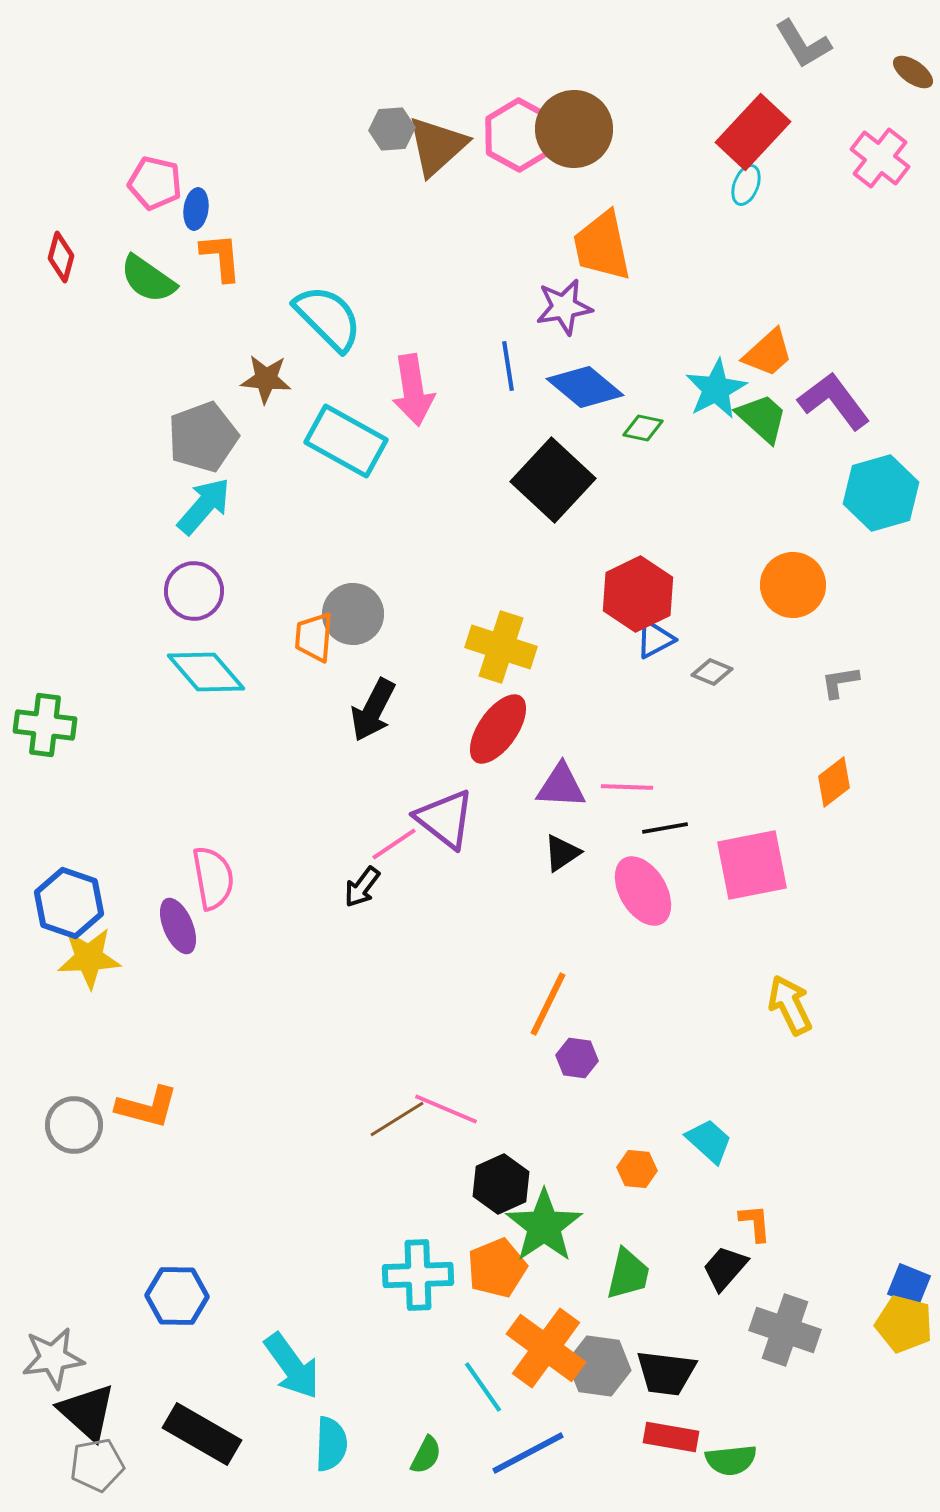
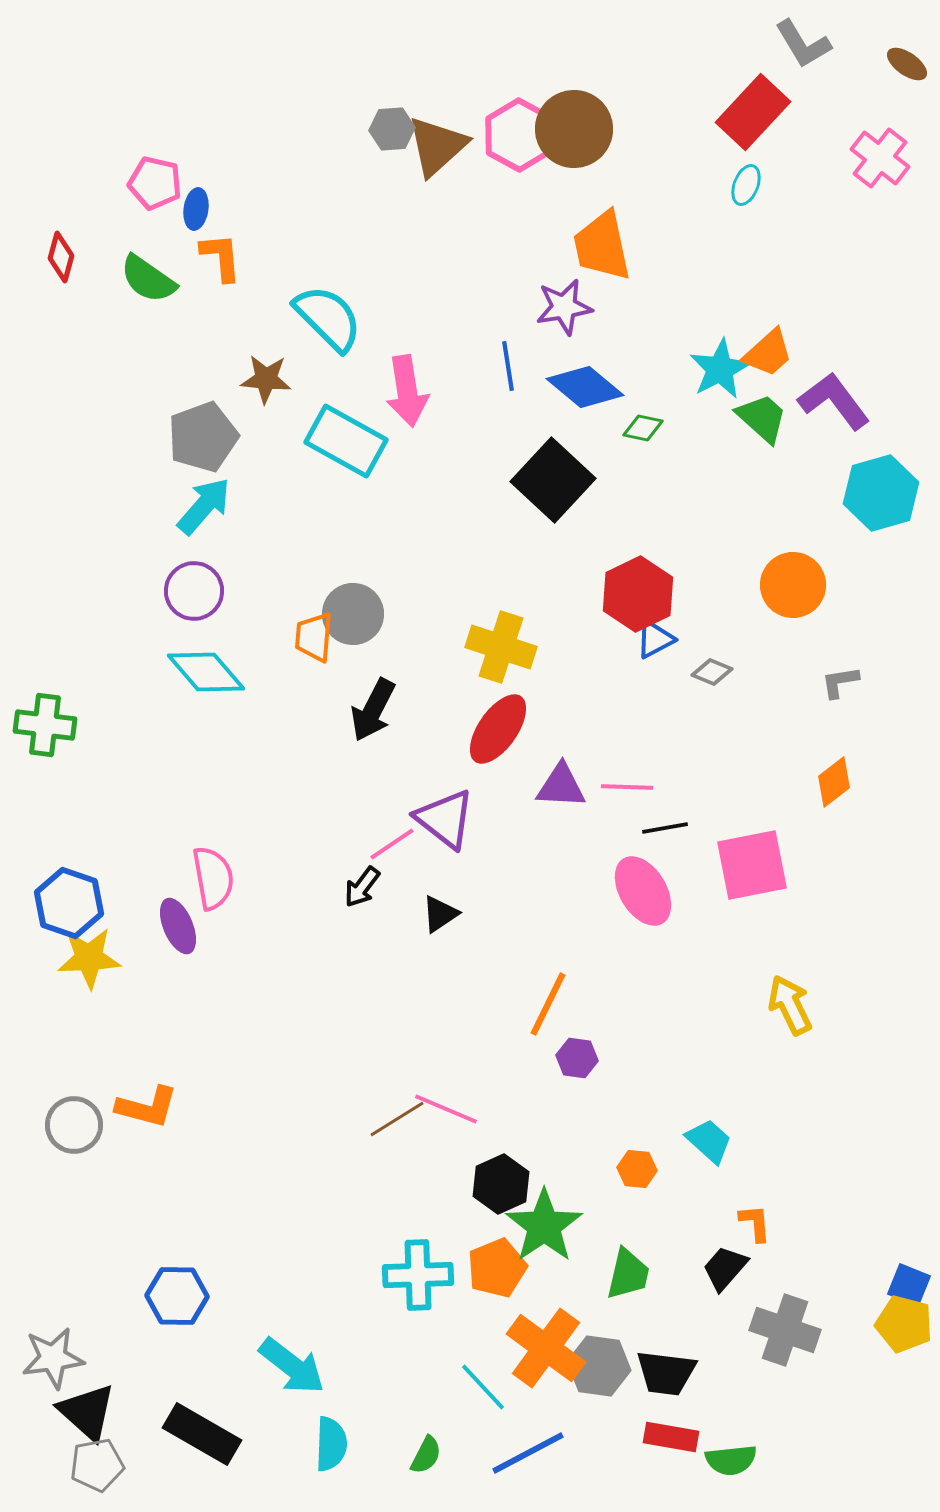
brown ellipse at (913, 72): moved 6 px left, 8 px up
red rectangle at (753, 132): moved 20 px up
cyan star at (716, 389): moved 4 px right, 20 px up
pink arrow at (413, 390): moved 6 px left, 1 px down
pink line at (394, 844): moved 2 px left
black triangle at (562, 853): moved 122 px left, 61 px down
cyan arrow at (292, 1366): rotated 16 degrees counterclockwise
cyan line at (483, 1387): rotated 8 degrees counterclockwise
